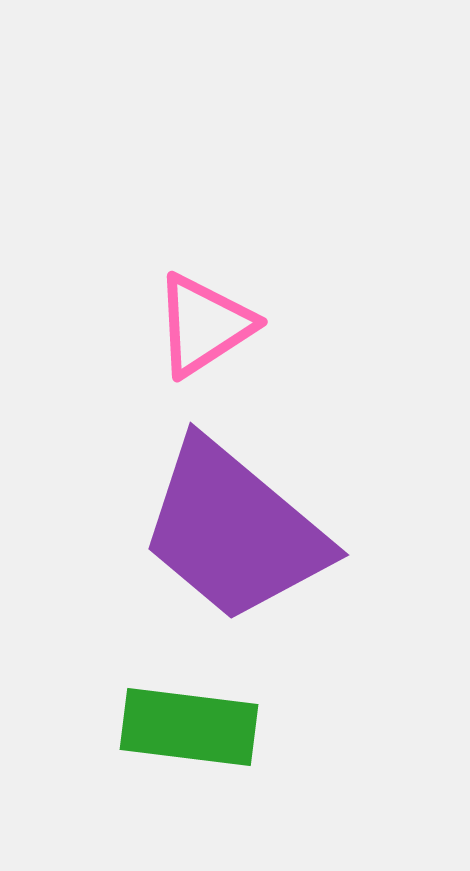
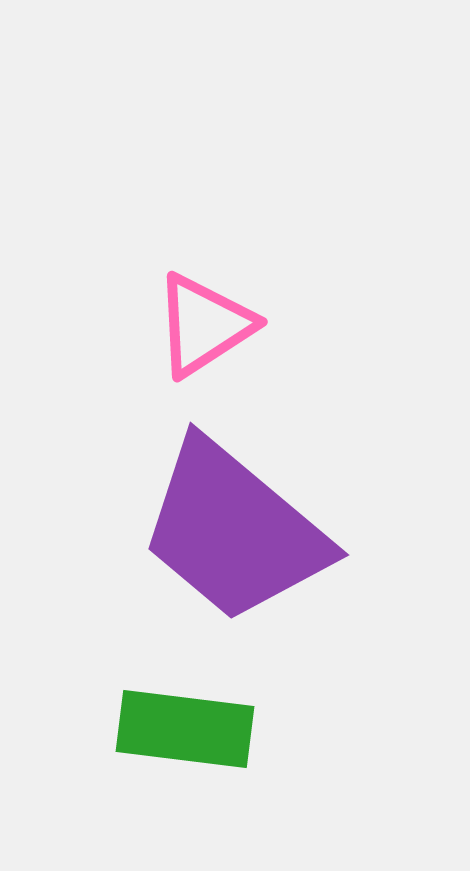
green rectangle: moved 4 px left, 2 px down
